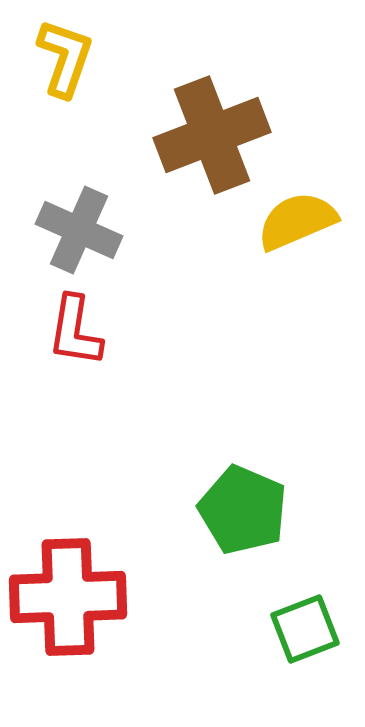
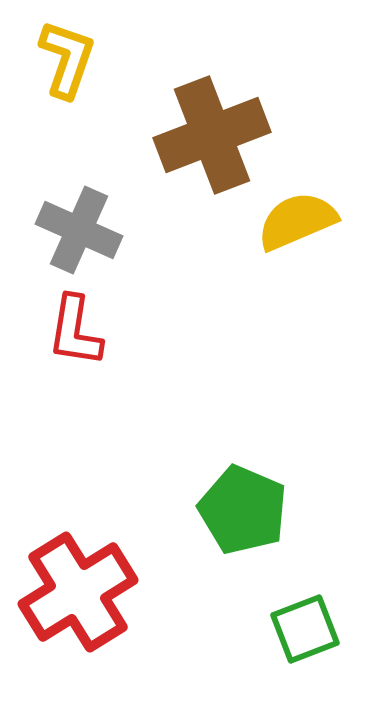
yellow L-shape: moved 2 px right, 1 px down
red cross: moved 10 px right, 5 px up; rotated 30 degrees counterclockwise
